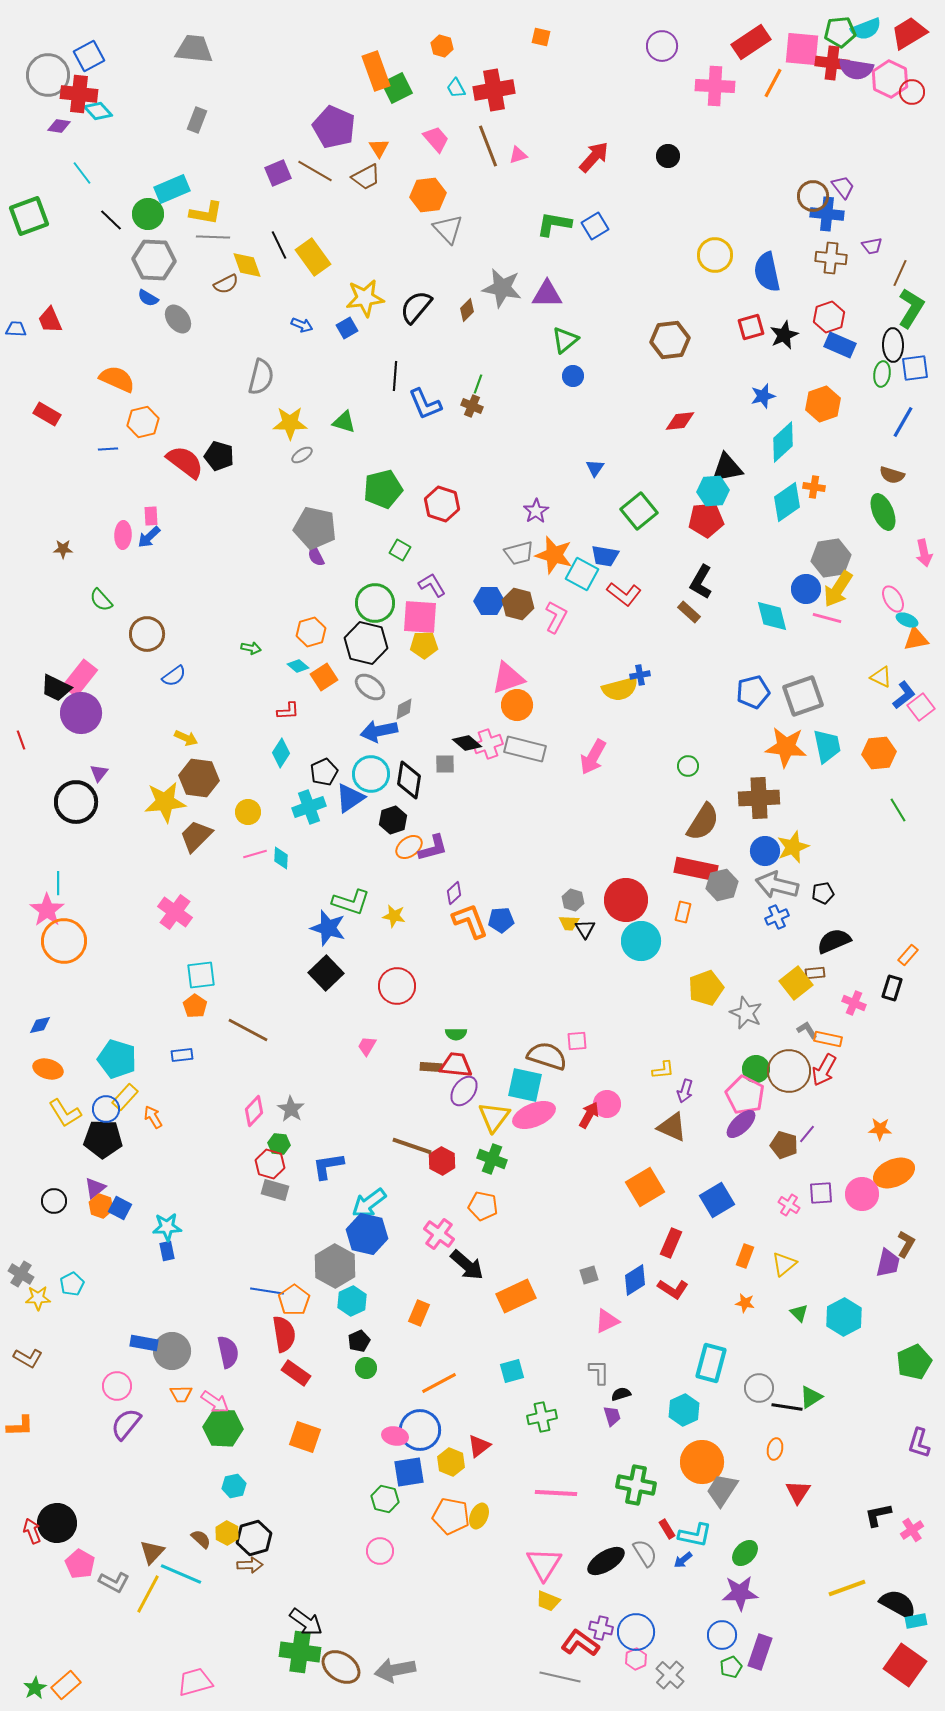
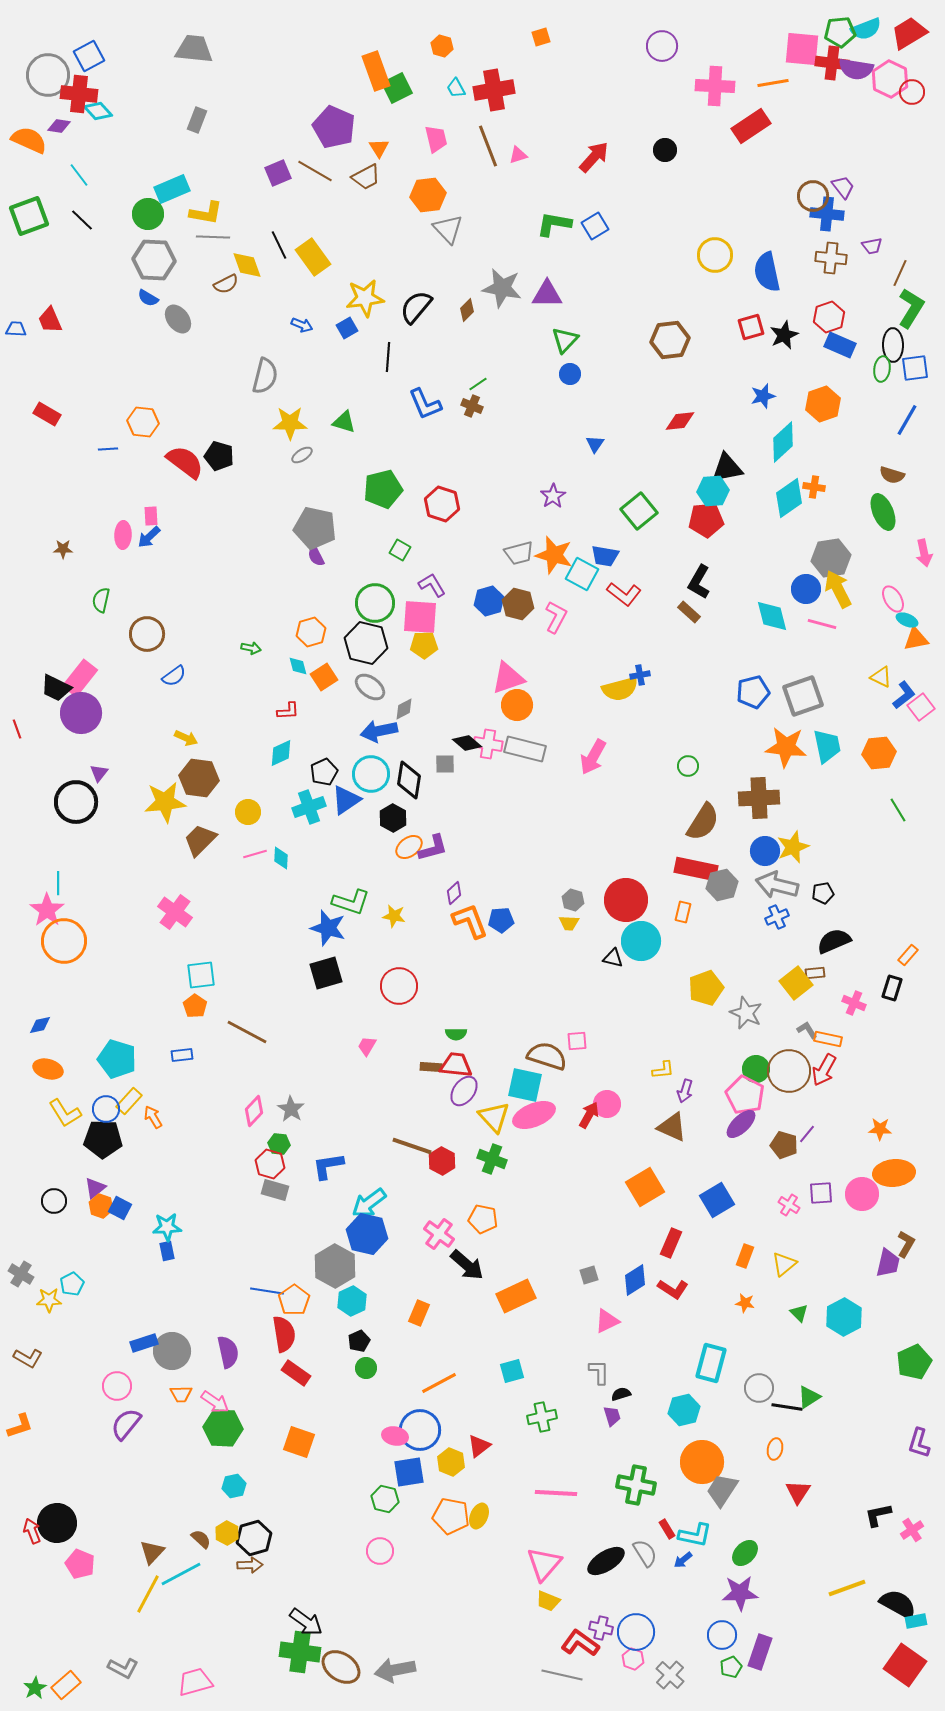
orange square at (541, 37): rotated 30 degrees counterclockwise
red rectangle at (751, 42): moved 84 px down
orange line at (773, 83): rotated 52 degrees clockwise
pink trapezoid at (436, 139): rotated 28 degrees clockwise
black circle at (668, 156): moved 3 px left, 6 px up
cyan line at (82, 173): moved 3 px left, 2 px down
black line at (111, 220): moved 29 px left
green triangle at (565, 340): rotated 8 degrees counterclockwise
green ellipse at (882, 374): moved 5 px up
black line at (395, 376): moved 7 px left, 19 px up
blue circle at (573, 376): moved 3 px left, 2 px up
gray semicircle at (261, 377): moved 4 px right, 1 px up
orange semicircle at (117, 379): moved 88 px left, 239 px up
green line at (478, 384): rotated 36 degrees clockwise
orange hexagon at (143, 422): rotated 20 degrees clockwise
blue line at (903, 422): moved 4 px right, 2 px up
blue triangle at (595, 468): moved 24 px up
cyan diamond at (787, 502): moved 2 px right, 4 px up
purple star at (536, 511): moved 17 px right, 15 px up
black L-shape at (701, 582): moved 2 px left
yellow arrow at (838, 589): rotated 120 degrees clockwise
green semicircle at (101, 600): rotated 55 degrees clockwise
blue hexagon at (489, 601): rotated 16 degrees counterclockwise
pink line at (827, 618): moved 5 px left, 6 px down
cyan diamond at (298, 666): rotated 35 degrees clockwise
red line at (21, 740): moved 4 px left, 11 px up
pink cross at (488, 744): rotated 28 degrees clockwise
cyan diamond at (281, 753): rotated 32 degrees clockwise
blue triangle at (350, 798): moved 4 px left, 2 px down
black hexagon at (393, 820): moved 2 px up; rotated 12 degrees counterclockwise
brown trapezoid at (196, 836): moved 4 px right, 4 px down
black triangle at (585, 929): moved 28 px right, 29 px down; rotated 45 degrees counterclockwise
black square at (326, 973): rotated 28 degrees clockwise
red circle at (397, 986): moved 2 px right
brown line at (248, 1030): moved 1 px left, 2 px down
yellow rectangle at (125, 1097): moved 4 px right, 4 px down
yellow triangle at (494, 1117): rotated 20 degrees counterclockwise
orange ellipse at (894, 1173): rotated 18 degrees clockwise
orange pentagon at (483, 1206): moved 13 px down
yellow star at (38, 1298): moved 11 px right, 2 px down
blue rectangle at (144, 1343): rotated 28 degrees counterclockwise
green triangle at (811, 1397): moved 2 px left
cyan hexagon at (684, 1410): rotated 12 degrees clockwise
orange L-shape at (20, 1426): rotated 16 degrees counterclockwise
orange square at (305, 1437): moved 6 px left, 5 px down
pink pentagon at (80, 1564): rotated 8 degrees counterclockwise
pink triangle at (544, 1564): rotated 9 degrees clockwise
cyan line at (181, 1574): rotated 51 degrees counterclockwise
gray L-shape at (114, 1582): moved 9 px right, 86 px down
pink hexagon at (636, 1659): moved 3 px left; rotated 15 degrees counterclockwise
gray line at (560, 1677): moved 2 px right, 2 px up
